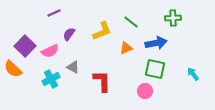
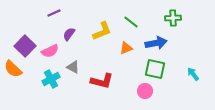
red L-shape: rotated 105 degrees clockwise
